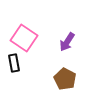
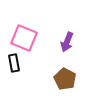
pink square: rotated 12 degrees counterclockwise
purple arrow: rotated 12 degrees counterclockwise
